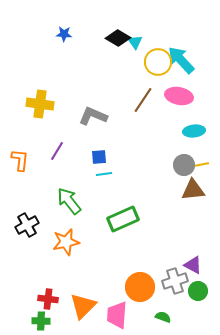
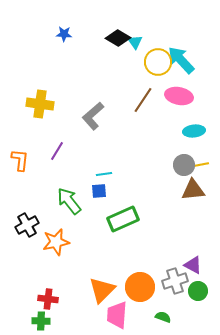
gray L-shape: rotated 64 degrees counterclockwise
blue square: moved 34 px down
orange star: moved 10 px left
orange triangle: moved 19 px right, 16 px up
